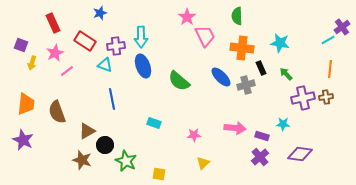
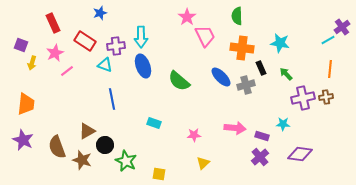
brown semicircle at (57, 112): moved 35 px down
